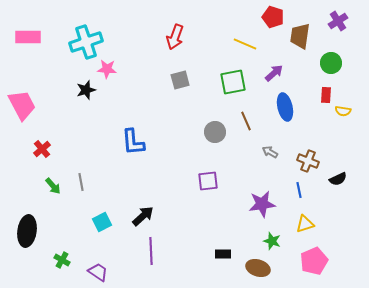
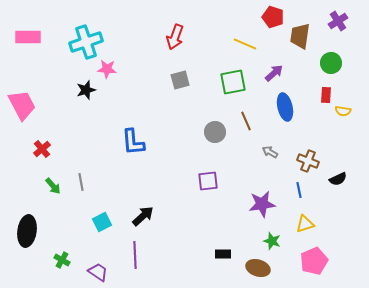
purple line: moved 16 px left, 4 px down
